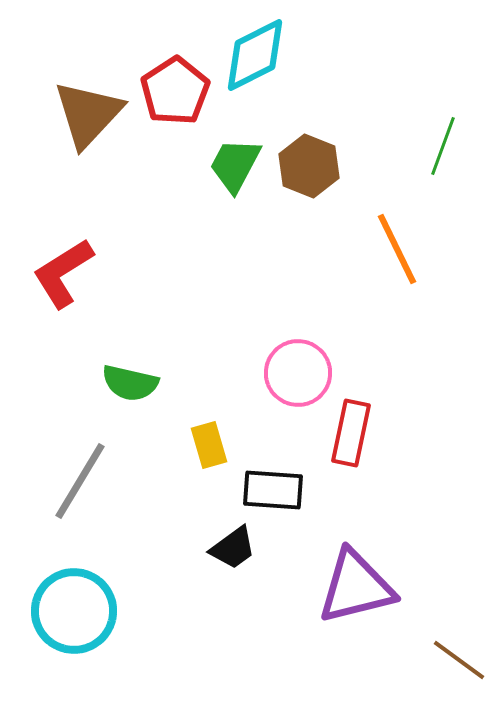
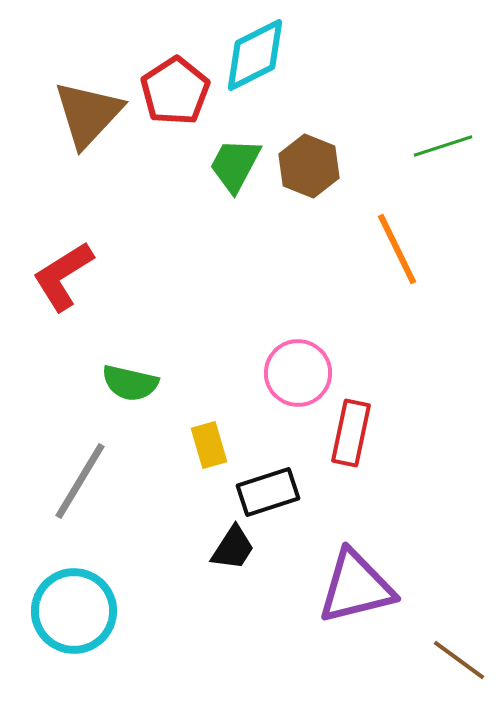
green line: rotated 52 degrees clockwise
red L-shape: moved 3 px down
black rectangle: moved 5 px left, 2 px down; rotated 22 degrees counterclockwise
black trapezoid: rotated 21 degrees counterclockwise
